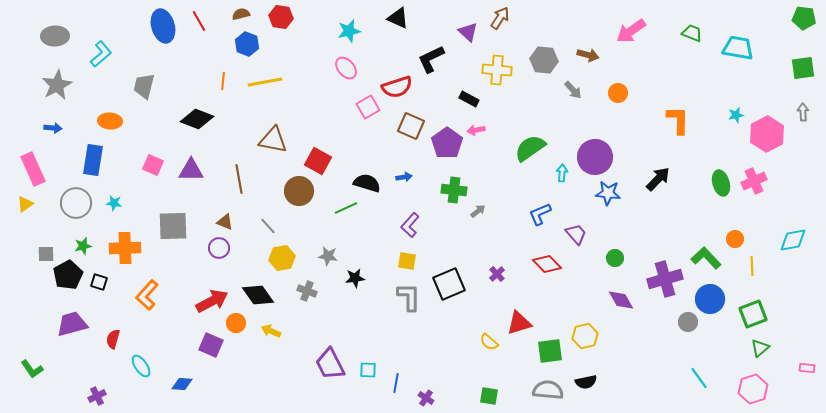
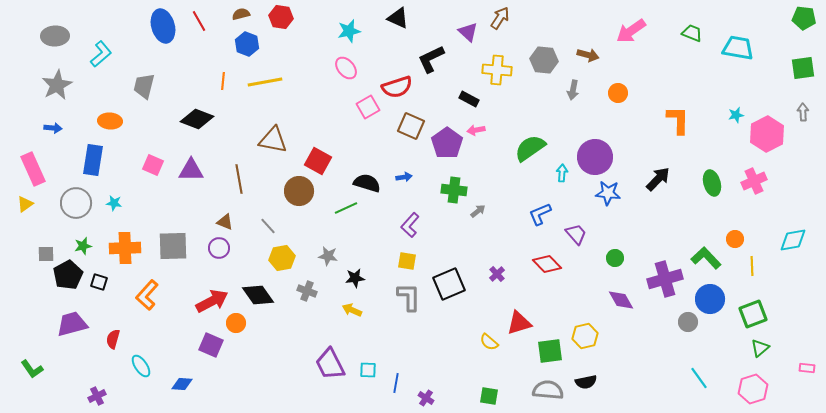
gray arrow at (573, 90): rotated 54 degrees clockwise
green ellipse at (721, 183): moved 9 px left
gray square at (173, 226): moved 20 px down
yellow arrow at (271, 331): moved 81 px right, 21 px up
